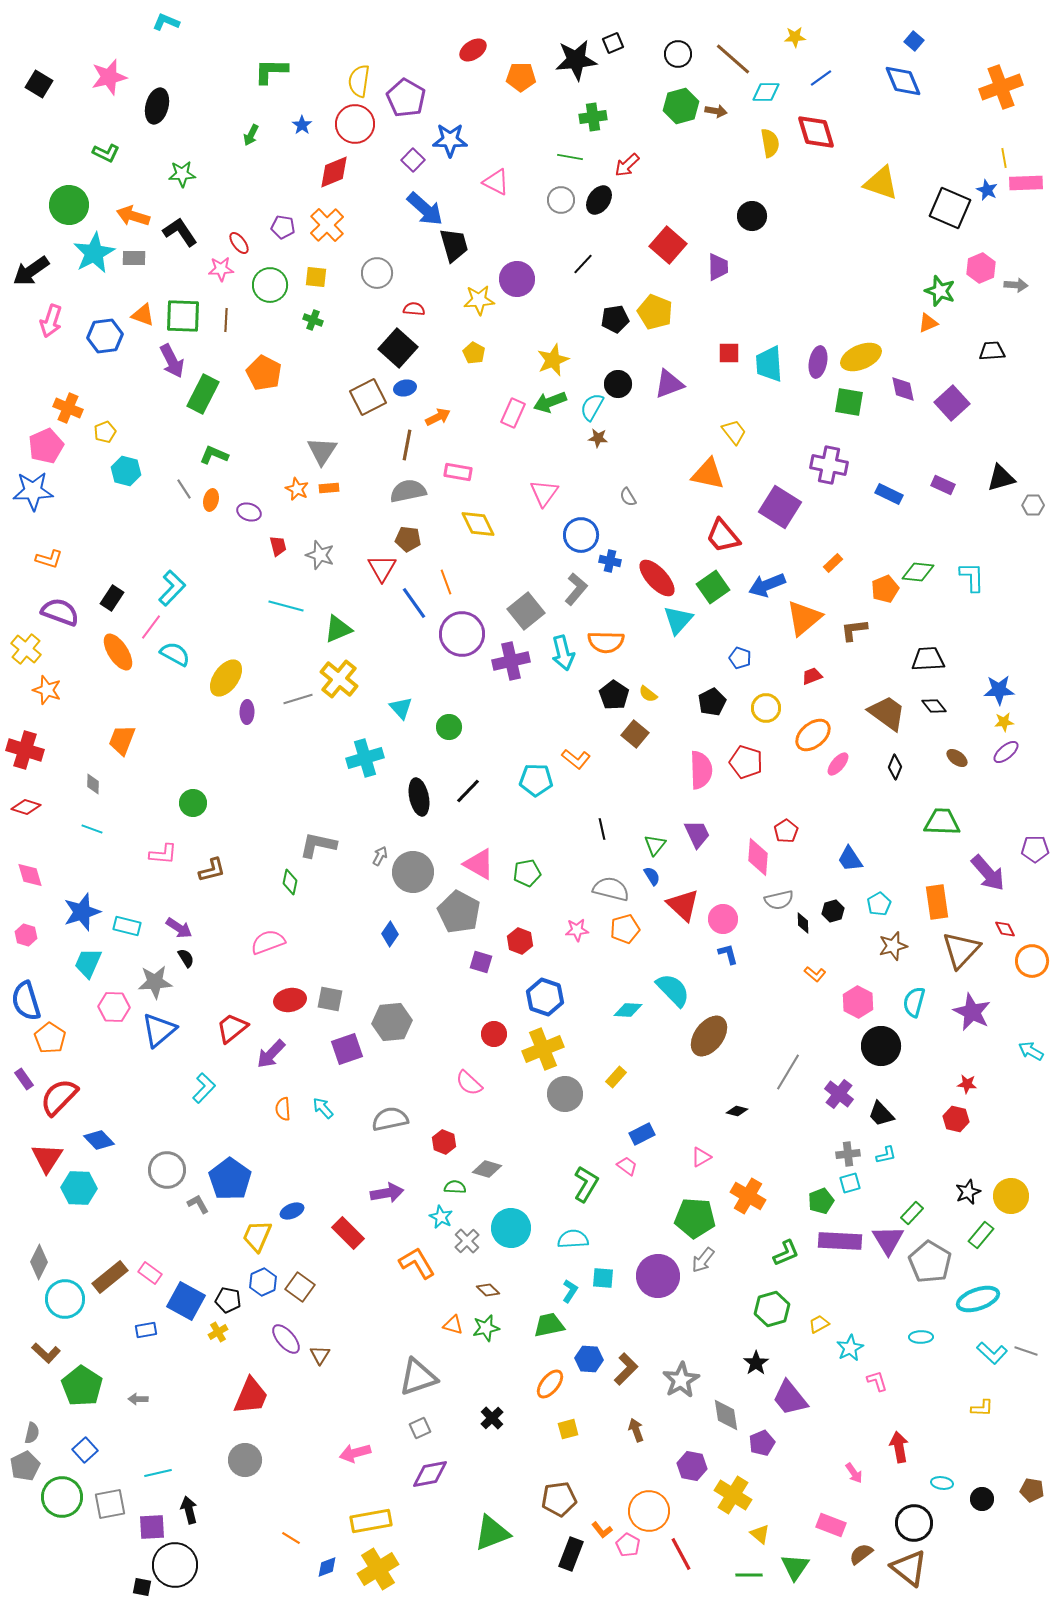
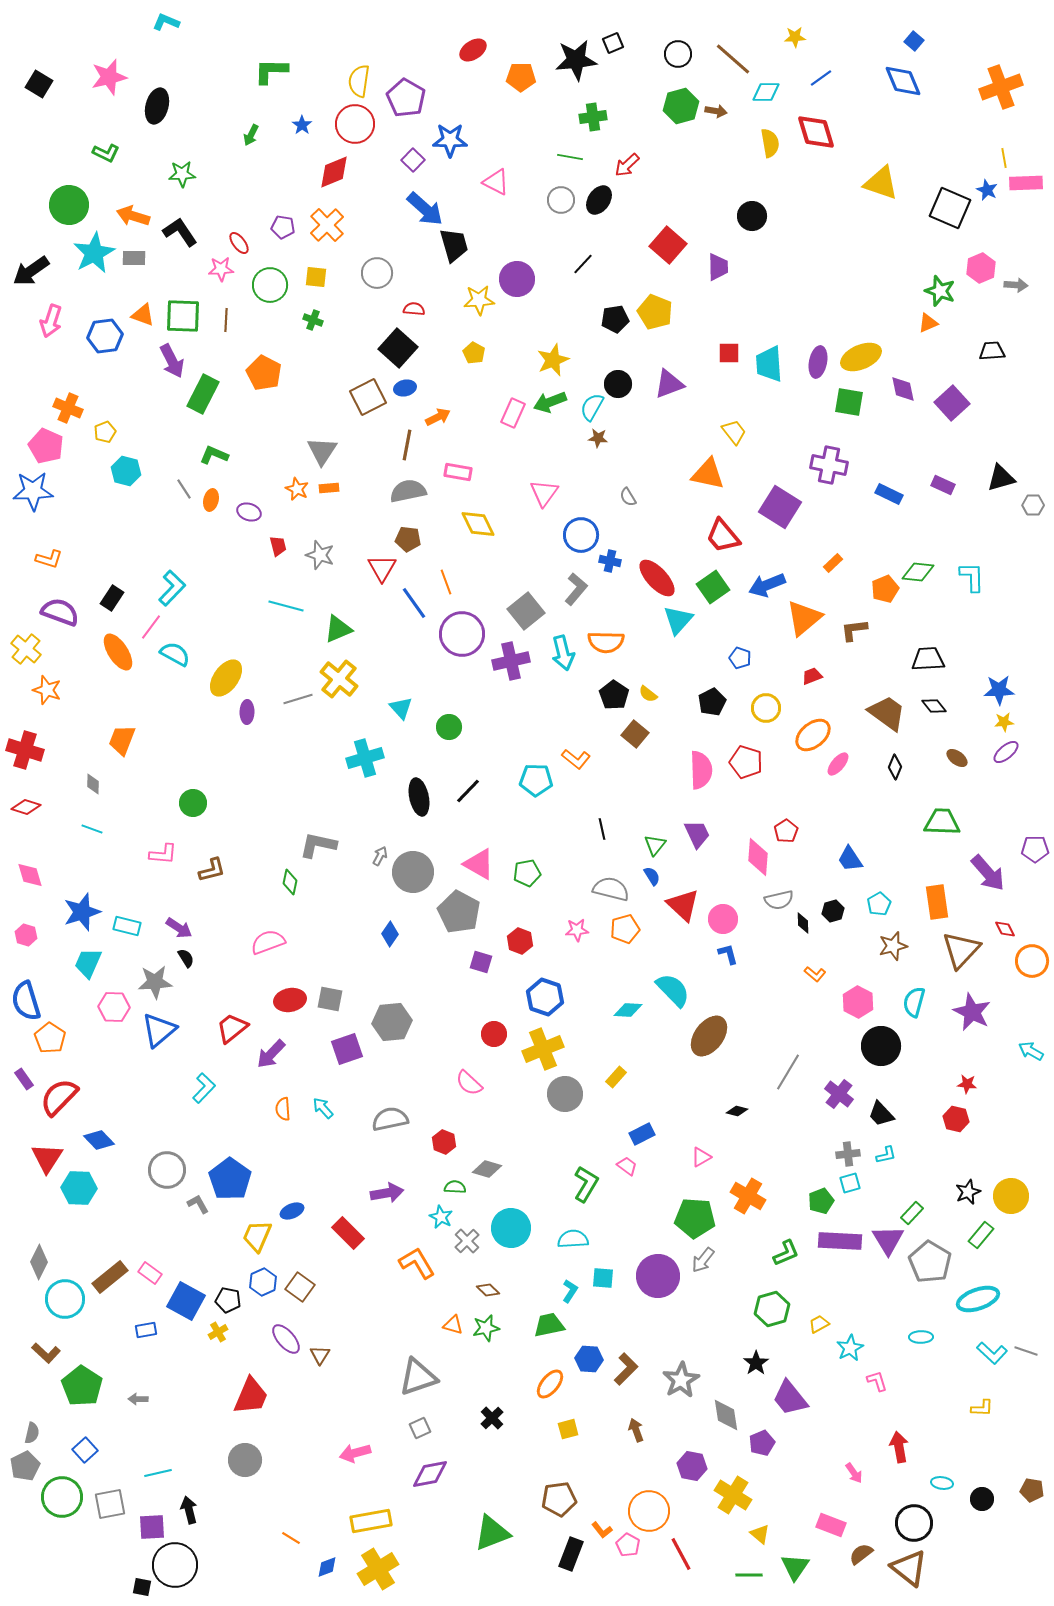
pink pentagon at (46, 446): rotated 24 degrees counterclockwise
